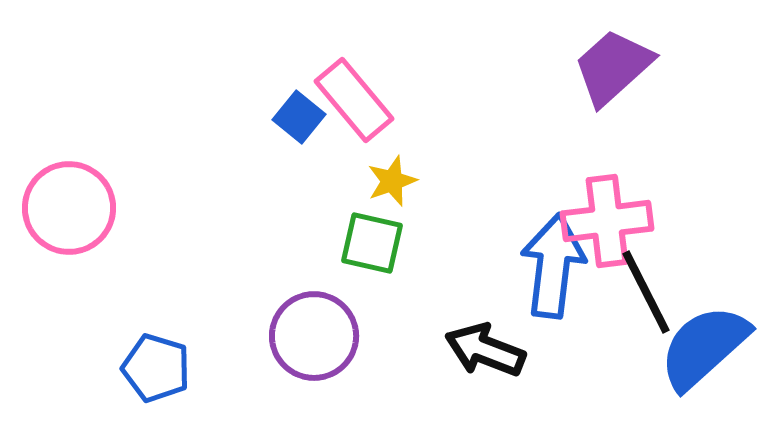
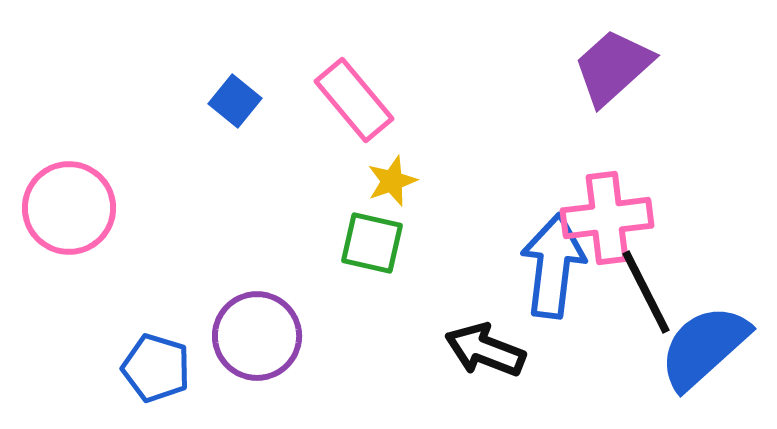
blue square: moved 64 px left, 16 px up
pink cross: moved 3 px up
purple circle: moved 57 px left
